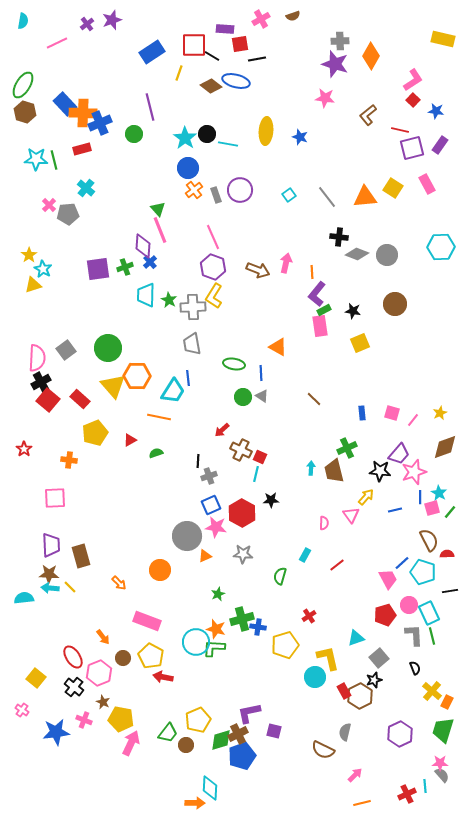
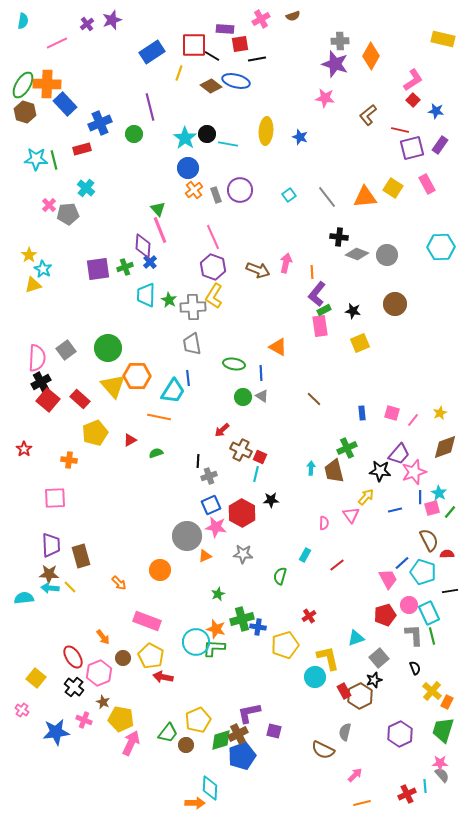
orange cross at (83, 113): moved 36 px left, 29 px up
